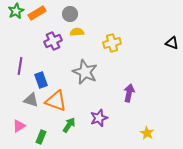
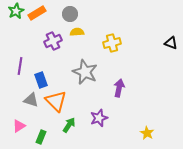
black triangle: moved 1 px left
purple arrow: moved 10 px left, 5 px up
orange triangle: rotated 25 degrees clockwise
